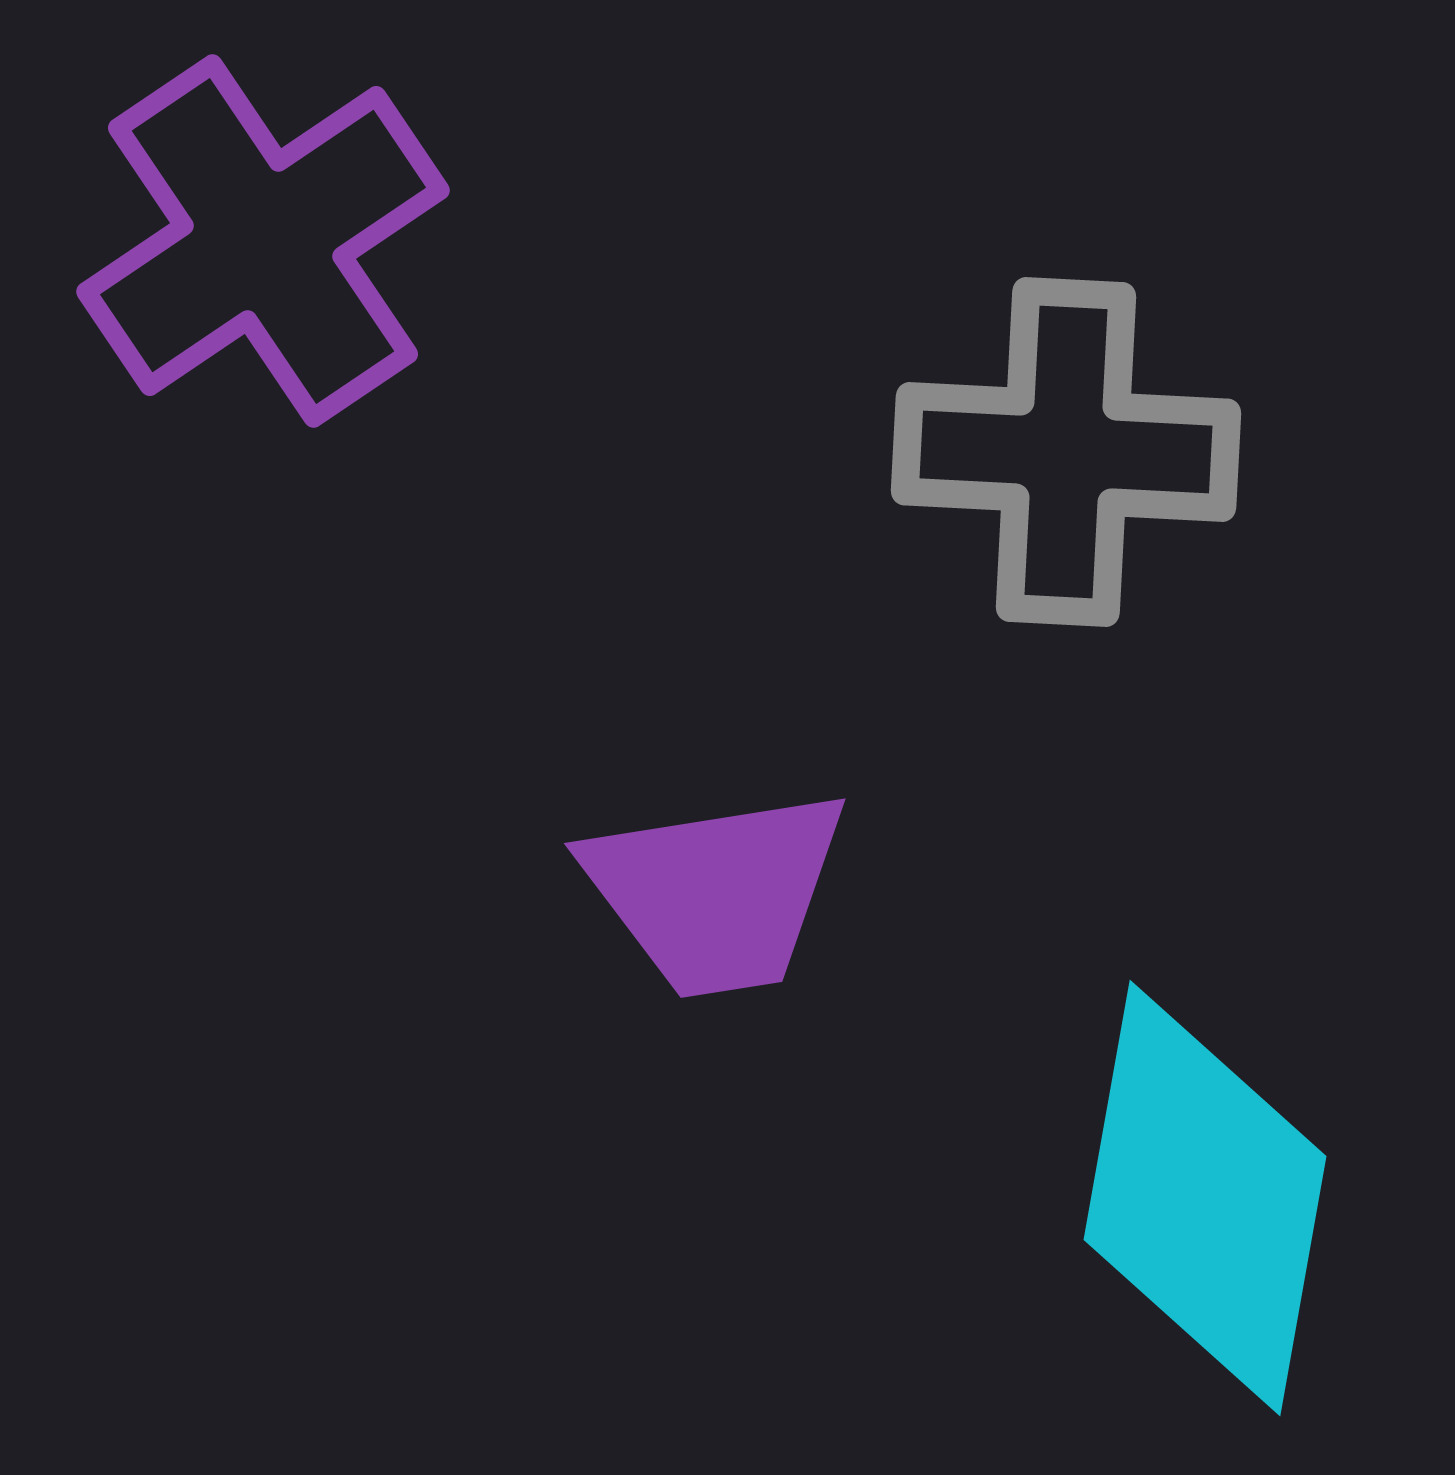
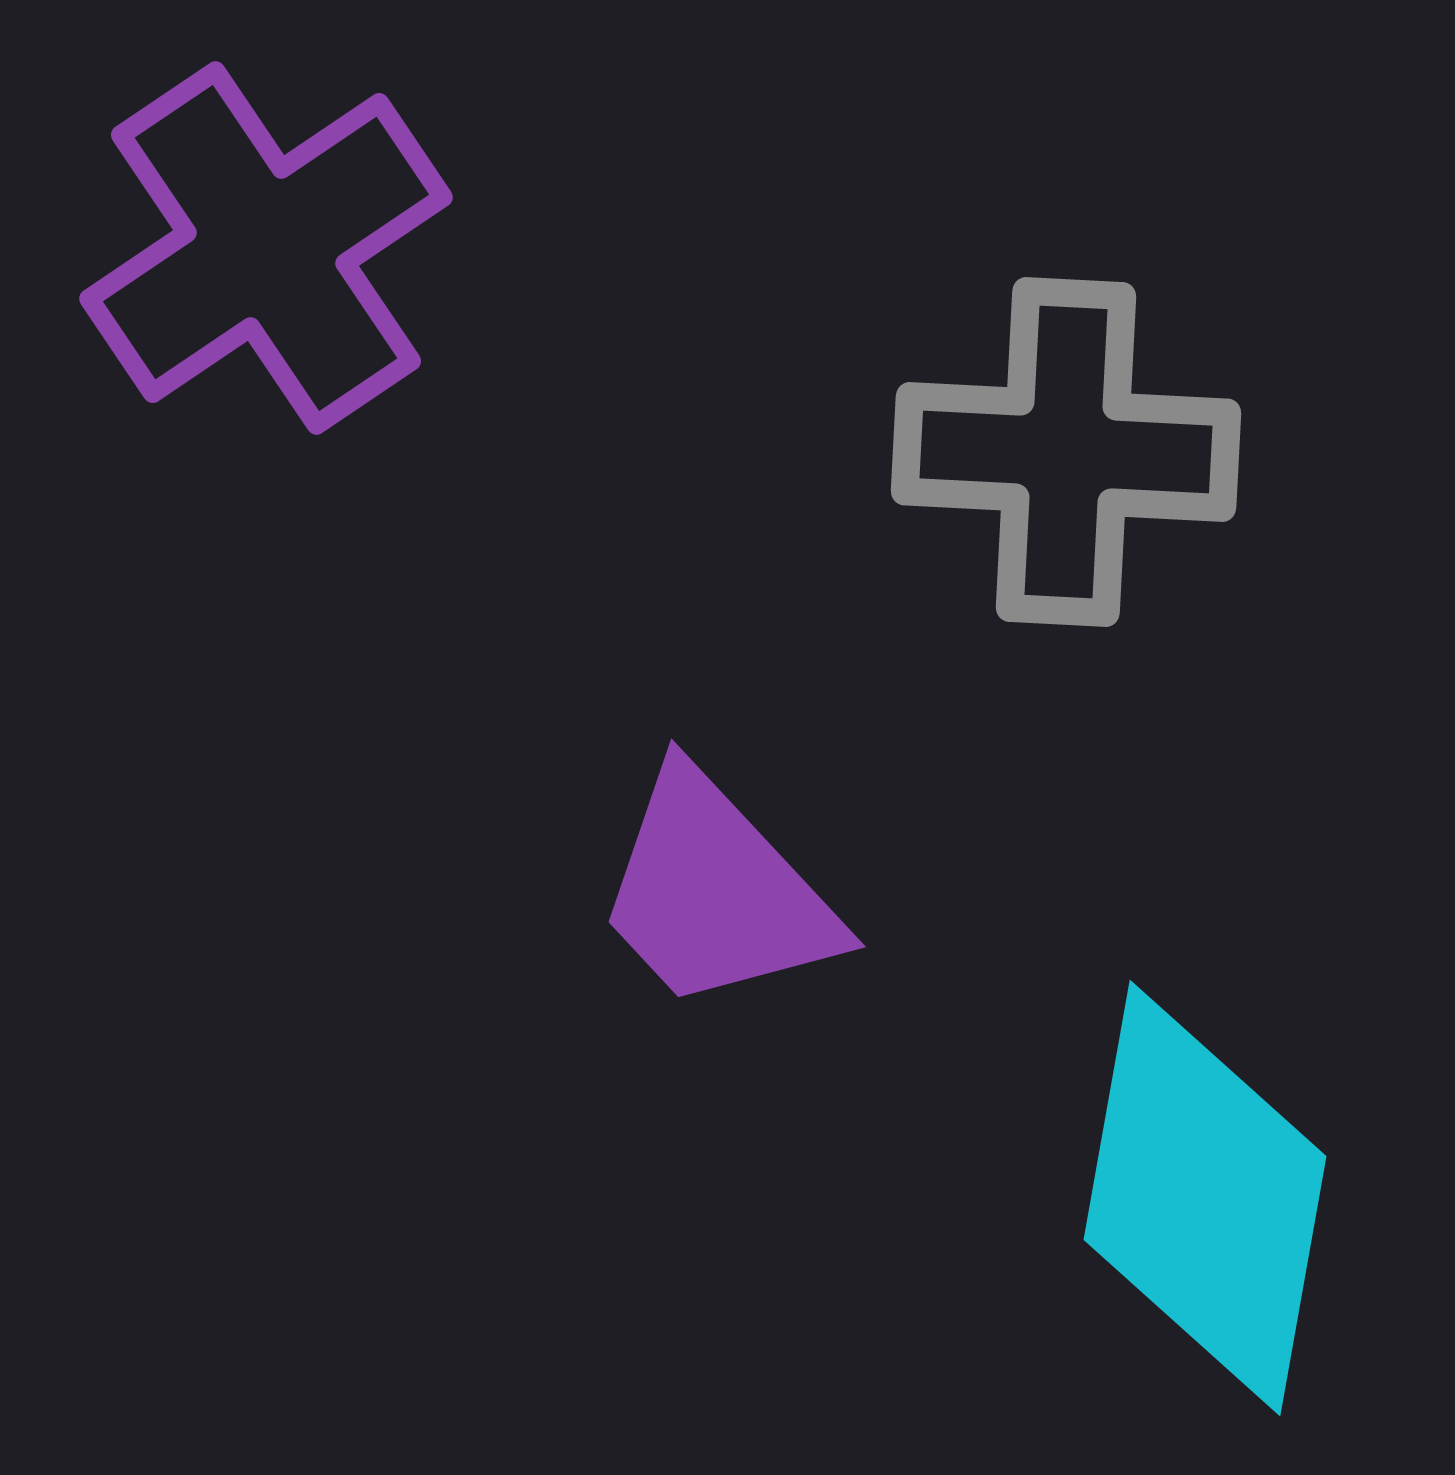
purple cross: moved 3 px right, 7 px down
purple trapezoid: rotated 56 degrees clockwise
